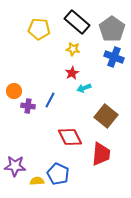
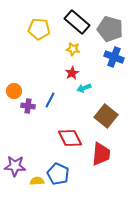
gray pentagon: moved 2 px left; rotated 20 degrees counterclockwise
red diamond: moved 1 px down
